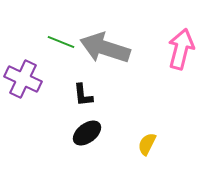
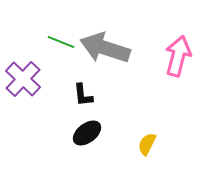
pink arrow: moved 3 px left, 7 px down
purple cross: rotated 18 degrees clockwise
